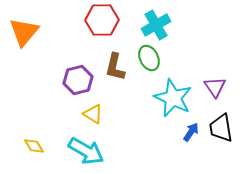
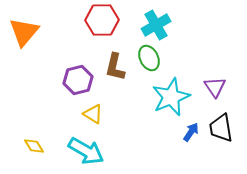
cyan star: moved 2 px left, 1 px up; rotated 24 degrees clockwise
